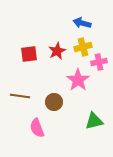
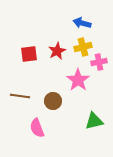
brown circle: moved 1 px left, 1 px up
